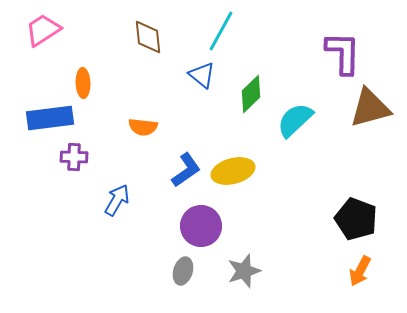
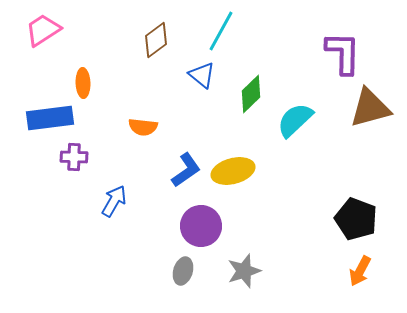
brown diamond: moved 8 px right, 3 px down; rotated 60 degrees clockwise
blue arrow: moved 3 px left, 1 px down
